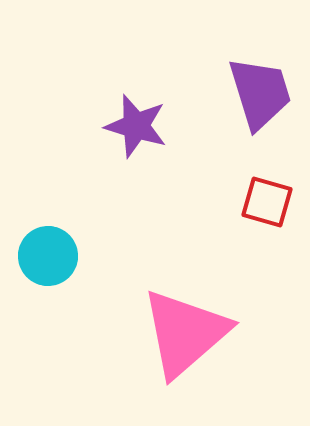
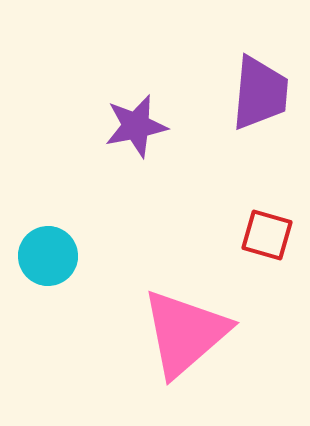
purple trapezoid: rotated 22 degrees clockwise
purple star: rotated 28 degrees counterclockwise
red square: moved 33 px down
